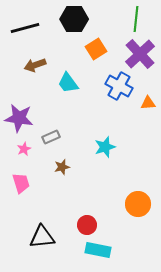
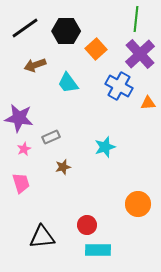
black hexagon: moved 8 px left, 12 px down
black line: rotated 20 degrees counterclockwise
orange square: rotated 10 degrees counterclockwise
brown star: moved 1 px right
cyan rectangle: rotated 10 degrees counterclockwise
